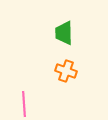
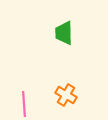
orange cross: moved 24 px down; rotated 10 degrees clockwise
